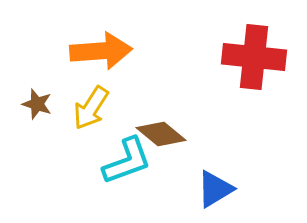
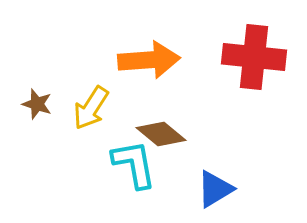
orange arrow: moved 48 px right, 9 px down
cyan L-shape: moved 7 px right, 3 px down; rotated 80 degrees counterclockwise
